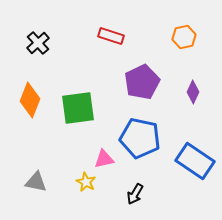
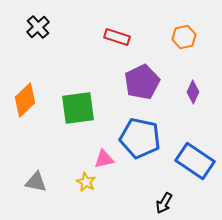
red rectangle: moved 6 px right, 1 px down
black cross: moved 16 px up
orange diamond: moved 5 px left; rotated 24 degrees clockwise
black arrow: moved 29 px right, 9 px down
